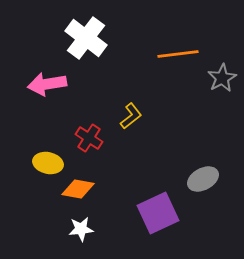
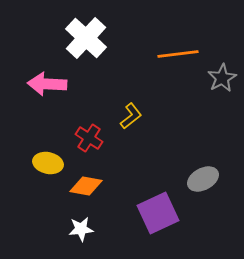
white cross: rotated 6 degrees clockwise
pink arrow: rotated 12 degrees clockwise
orange diamond: moved 8 px right, 3 px up
